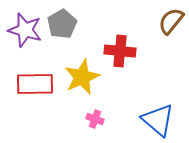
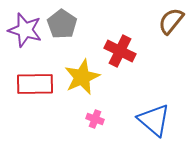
gray pentagon: rotated 8 degrees counterclockwise
red cross: rotated 20 degrees clockwise
blue triangle: moved 4 px left
